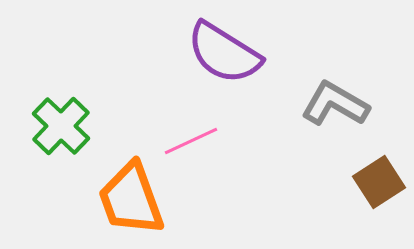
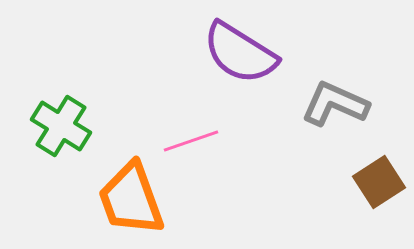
purple semicircle: moved 16 px right
gray L-shape: rotated 6 degrees counterclockwise
green cross: rotated 12 degrees counterclockwise
pink line: rotated 6 degrees clockwise
